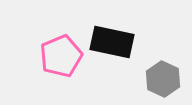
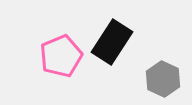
black rectangle: rotated 69 degrees counterclockwise
